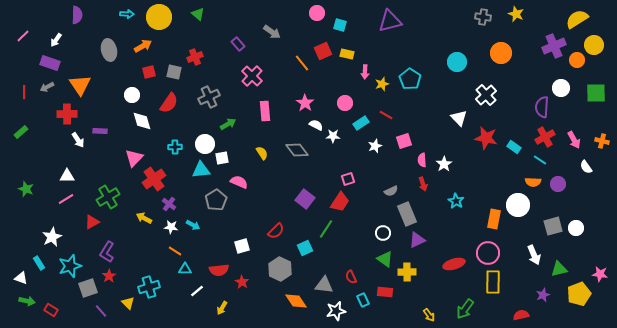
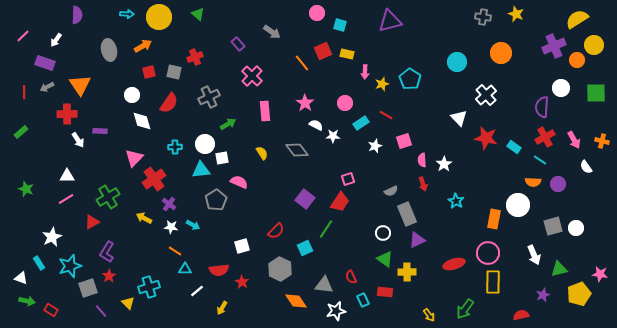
purple rectangle at (50, 63): moved 5 px left
